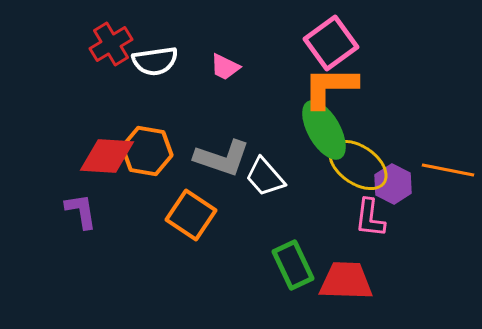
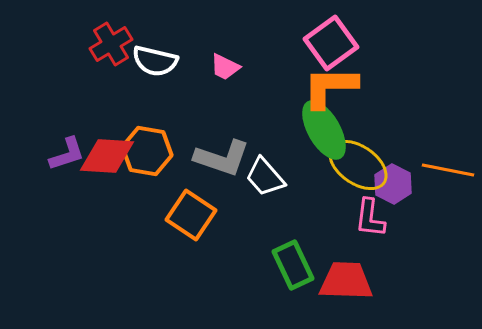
white semicircle: rotated 21 degrees clockwise
purple L-shape: moved 14 px left, 57 px up; rotated 81 degrees clockwise
